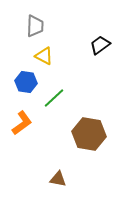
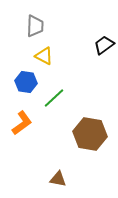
black trapezoid: moved 4 px right
brown hexagon: moved 1 px right
